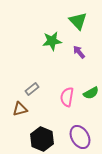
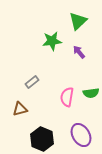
green triangle: rotated 30 degrees clockwise
gray rectangle: moved 7 px up
green semicircle: rotated 21 degrees clockwise
purple ellipse: moved 1 px right, 2 px up
